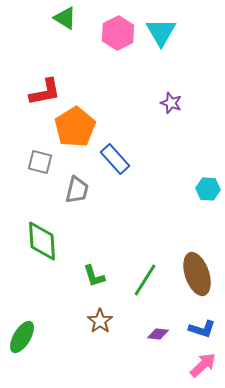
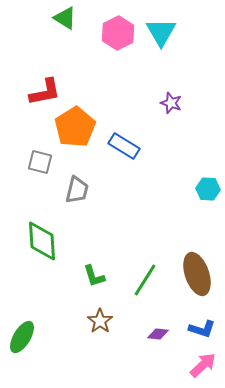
blue rectangle: moved 9 px right, 13 px up; rotated 16 degrees counterclockwise
